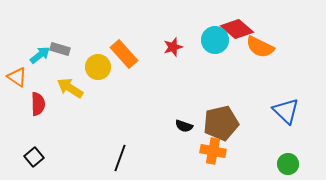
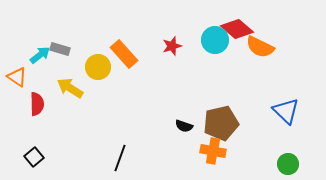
red star: moved 1 px left, 1 px up
red semicircle: moved 1 px left
